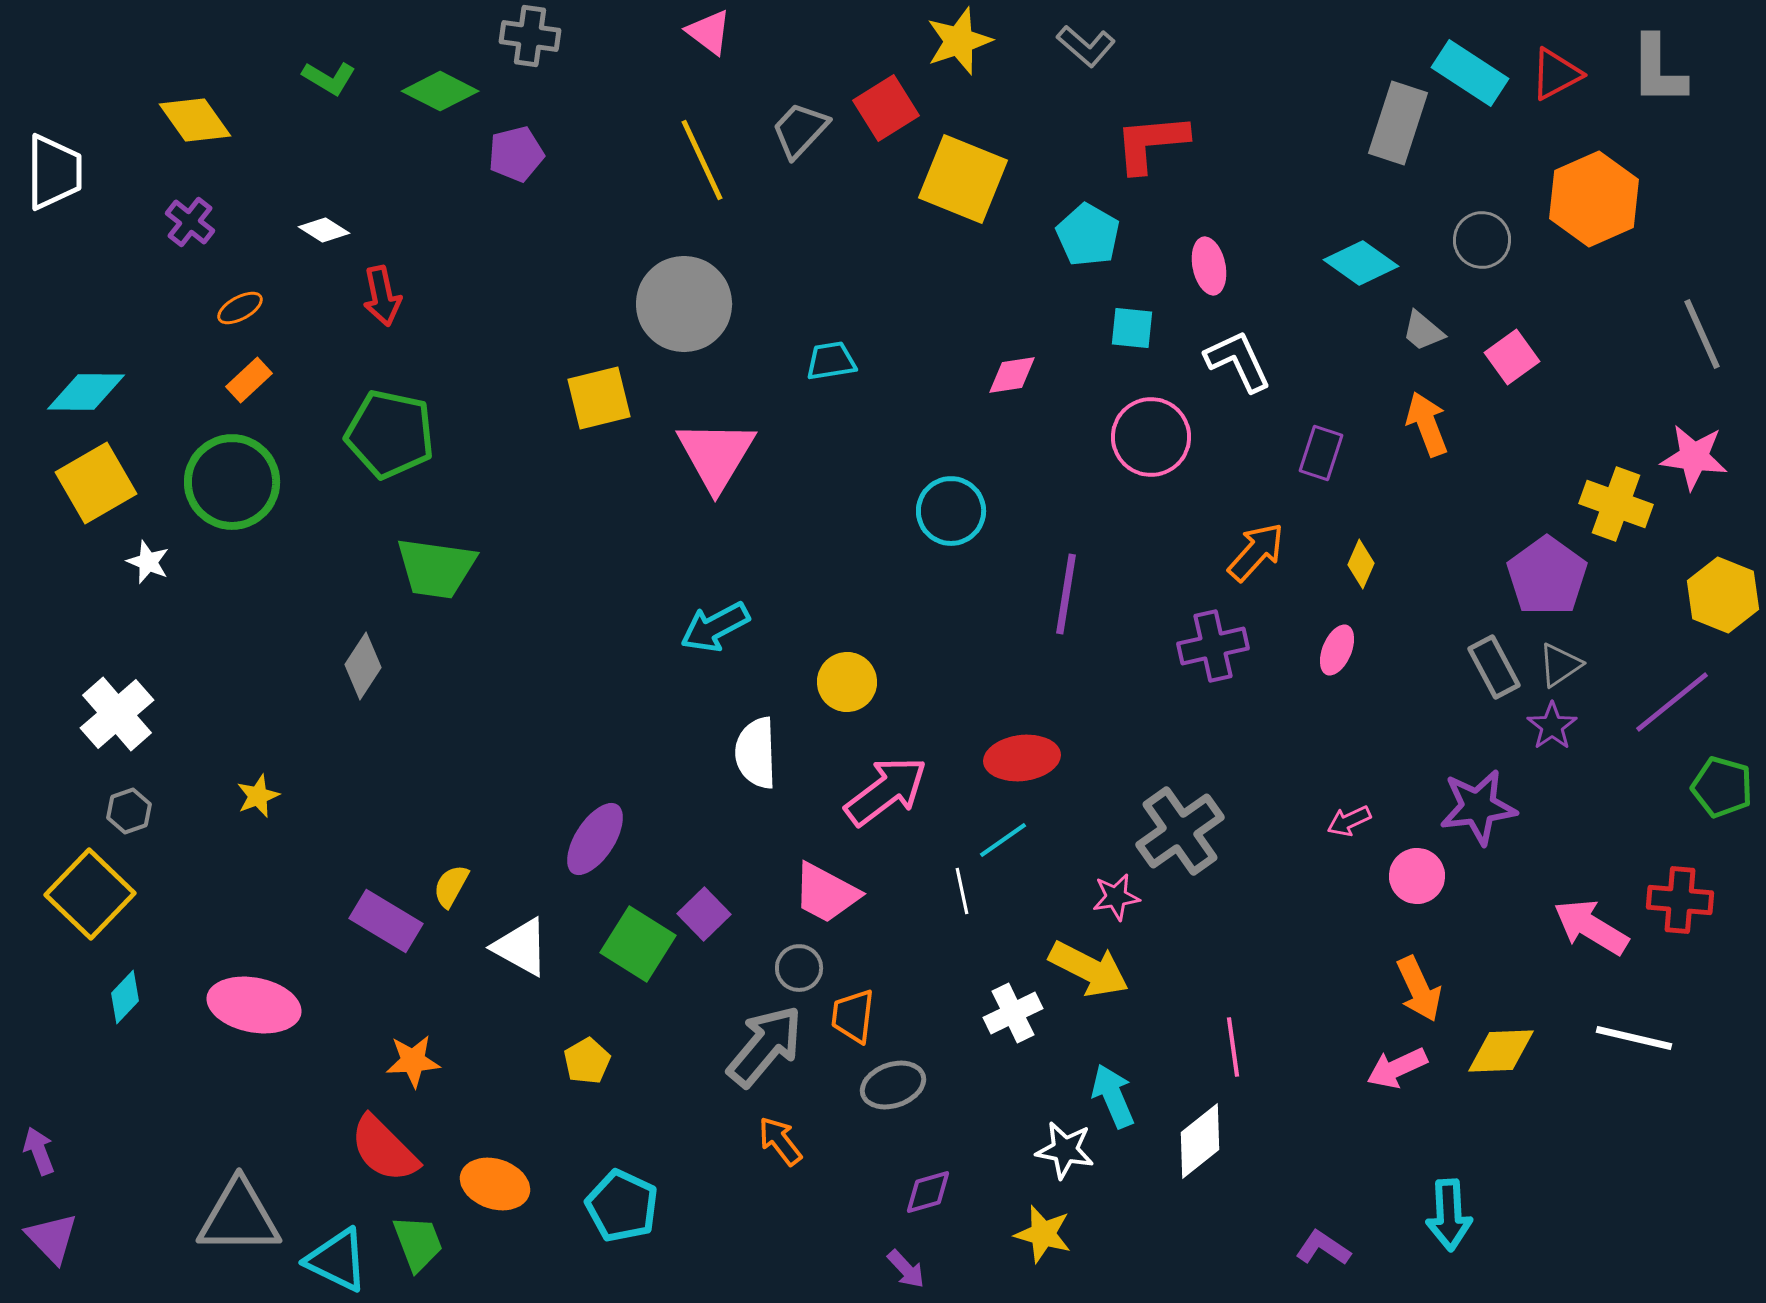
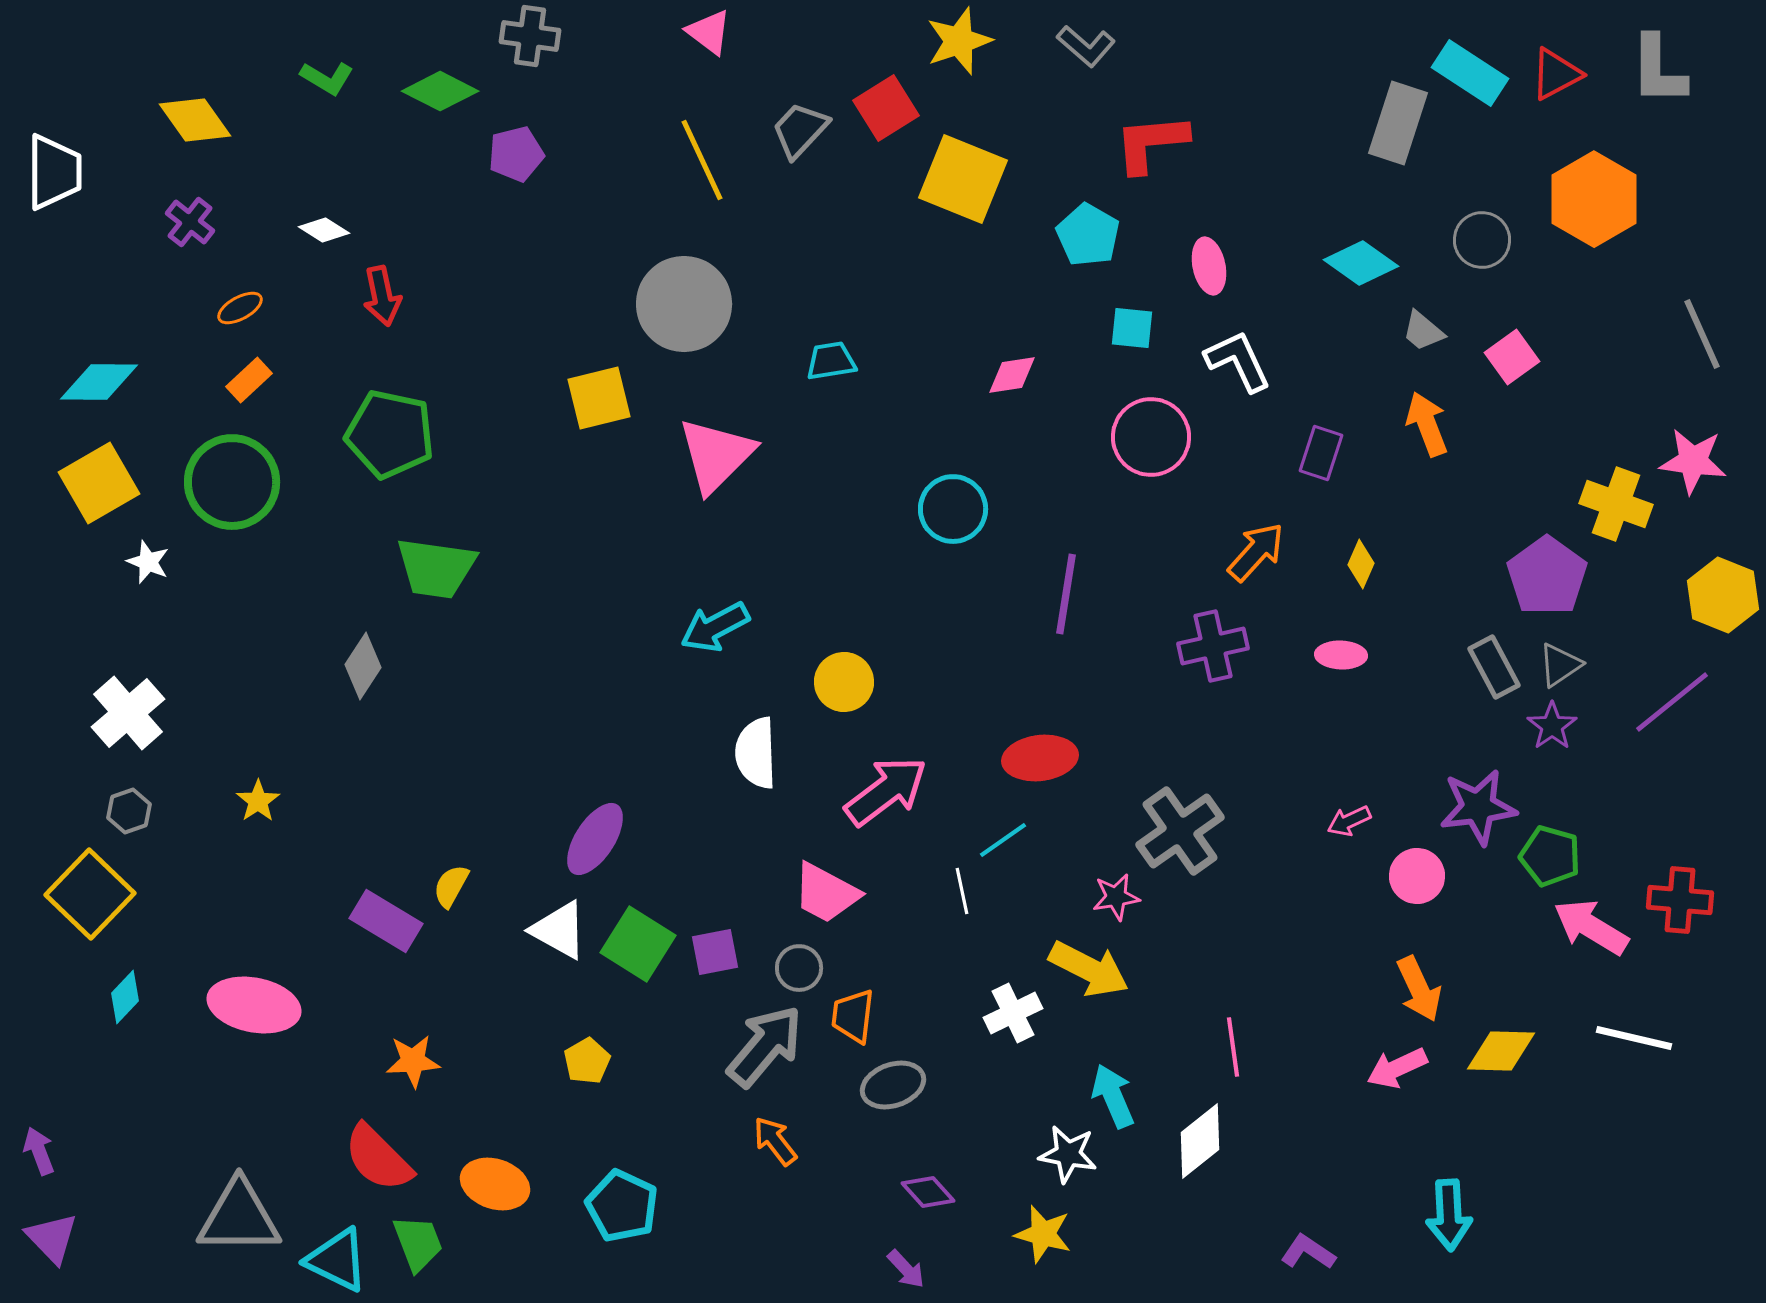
green L-shape at (329, 78): moved 2 px left
orange hexagon at (1594, 199): rotated 6 degrees counterclockwise
cyan diamond at (86, 392): moved 13 px right, 10 px up
pink triangle at (716, 455): rotated 14 degrees clockwise
pink star at (1694, 457): moved 1 px left, 4 px down
yellow square at (96, 483): moved 3 px right
cyan circle at (951, 511): moved 2 px right, 2 px up
pink ellipse at (1337, 650): moved 4 px right, 5 px down; rotated 69 degrees clockwise
yellow circle at (847, 682): moved 3 px left
white cross at (117, 714): moved 11 px right, 1 px up
red ellipse at (1022, 758): moved 18 px right
green pentagon at (1722, 787): moved 172 px left, 69 px down
yellow star at (258, 796): moved 5 px down; rotated 12 degrees counterclockwise
purple square at (704, 914): moved 11 px right, 38 px down; rotated 33 degrees clockwise
white triangle at (521, 947): moved 38 px right, 17 px up
yellow diamond at (1501, 1051): rotated 4 degrees clockwise
orange arrow at (780, 1141): moved 5 px left
red semicircle at (384, 1149): moved 6 px left, 9 px down
white star at (1065, 1150): moved 3 px right, 4 px down
purple diamond at (928, 1192): rotated 64 degrees clockwise
purple L-shape at (1323, 1248): moved 15 px left, 4 px down
